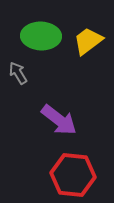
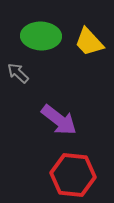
yellow trapezoid: moved 1 px right, 1 px down; rotated 96 degrees counterclockwise
gray arrow: rotated 15 degrees counterclockwise
